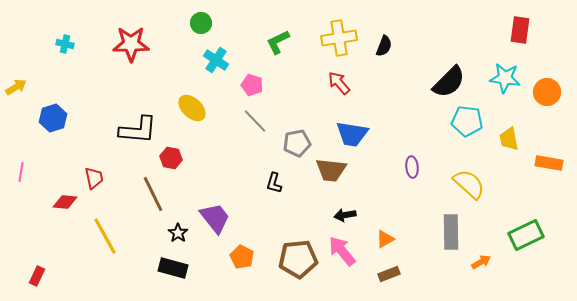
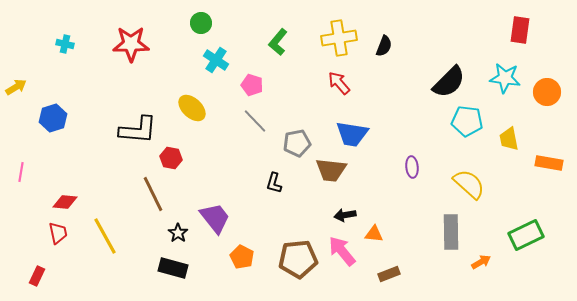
green L-shape at (278, 42): rotated 24 degrees counterclockwise
red trapezoid at (94, 178): moved 36 px left, 55 px down
orange triangle at (385, 239): moved 11 px left, 5 px up; rotated 36 degrees clockwise
